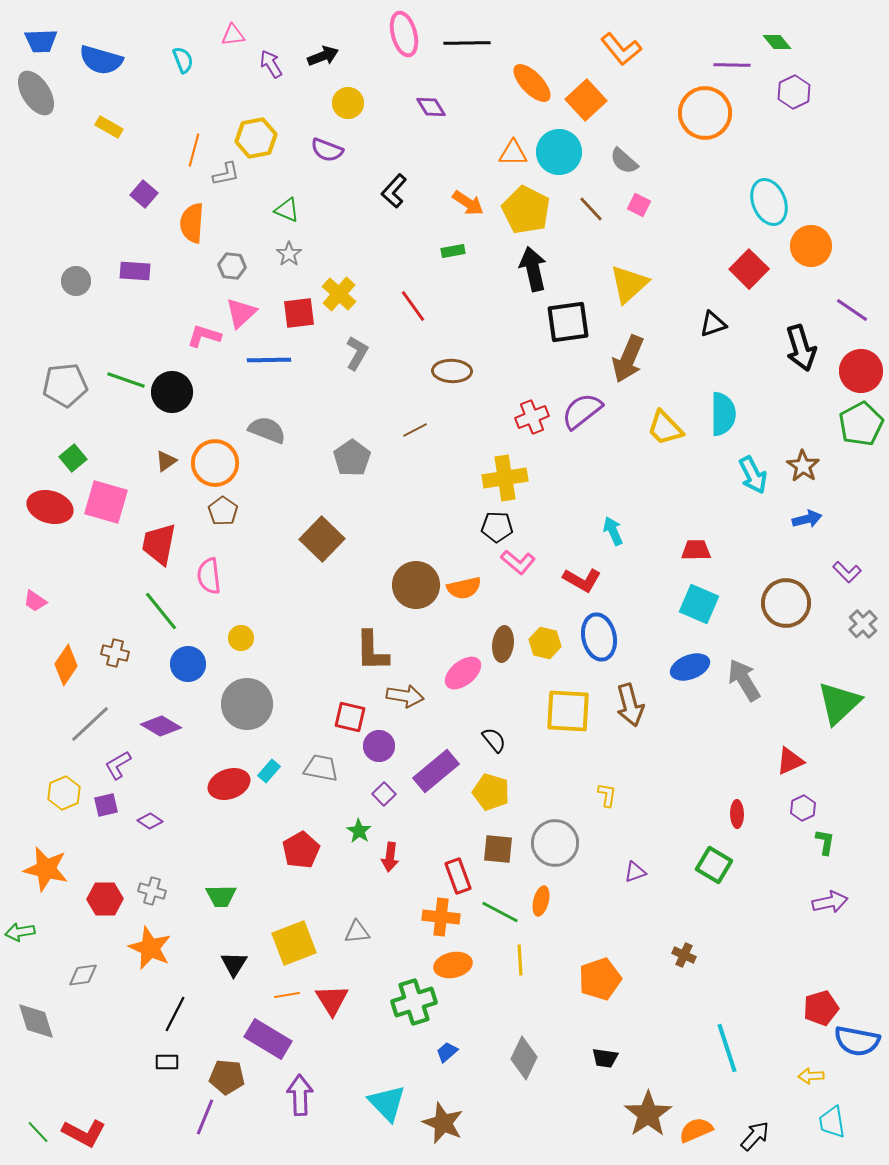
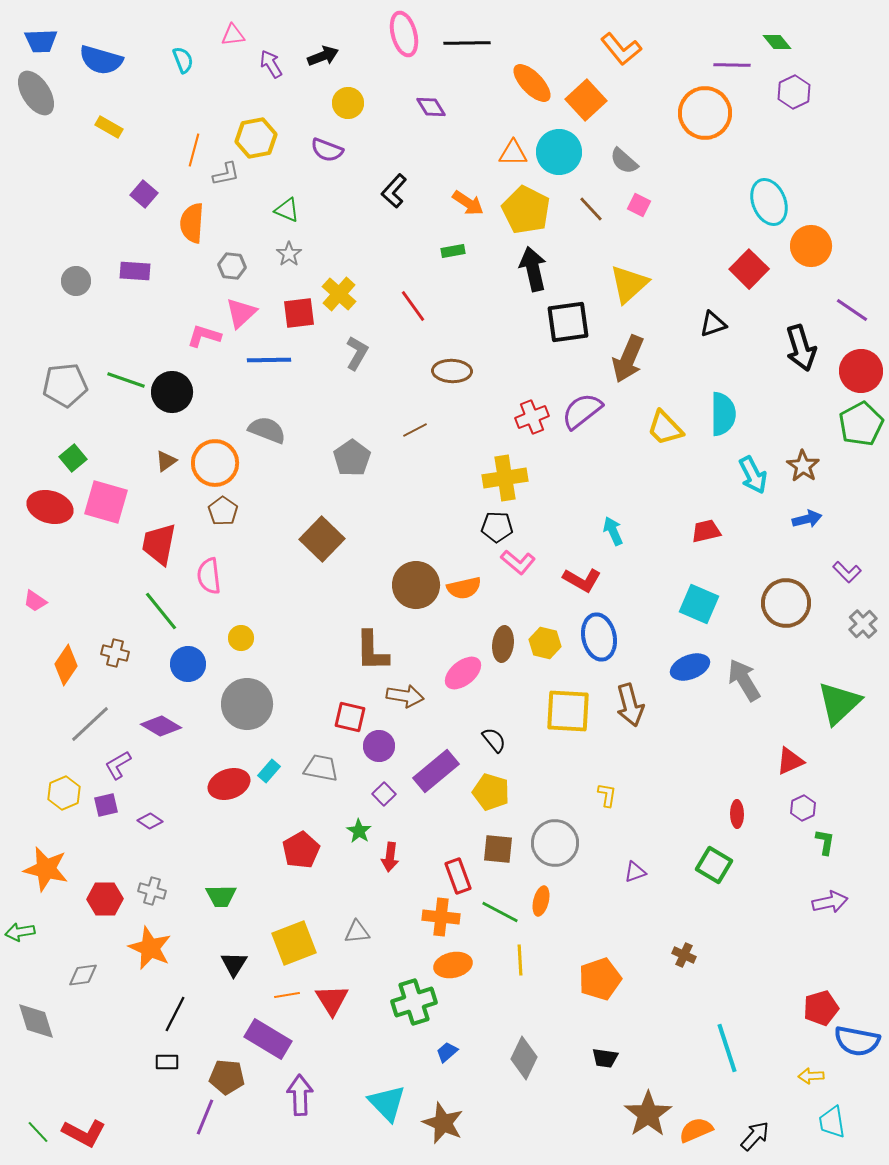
red trapezoid at (696, 550): moved 10 px right, 19 px up; rotated 12 degrees counterclockwise
